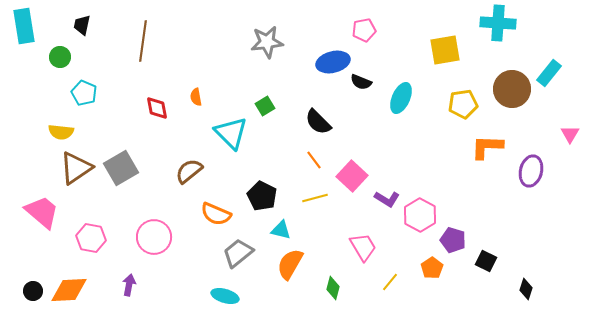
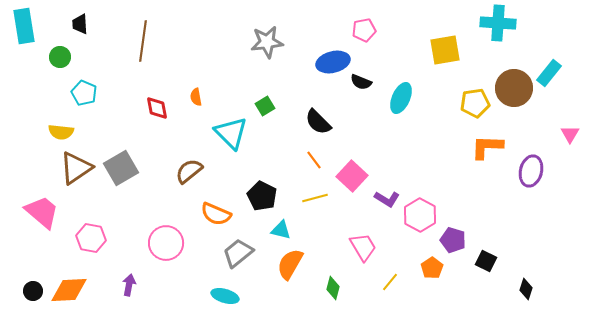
black trapezoid at (82, 25): moved 2 px left, 1 px up; rotated 15 degrees counterclockwise
brown circle at (512, 89): moved 2 px right, 1 px up
yellow pentagon at (463, 104): moved 12 px right, 1 px up
pink circle at (154, 237): moved 12 px right, 6 px down
